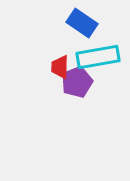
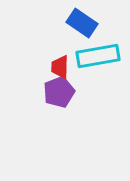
cyan rectangle: moved 1 px up
purple pentagon: moved 18 px left, 10 px down
